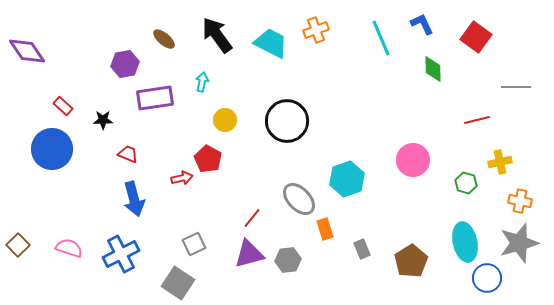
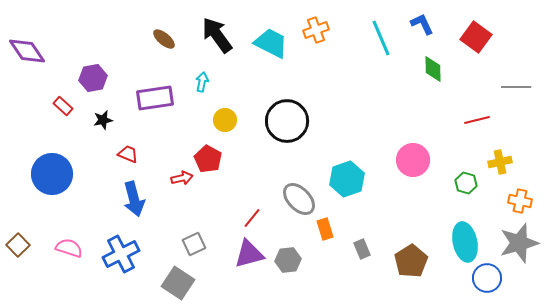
purple hexagon at (125, 64): moved 32 px left, 14 px down
black star at (103, 120): rotated 12 degrees counterclockwise
blue circle at (52, 149): moved 25 px down
